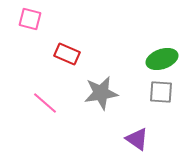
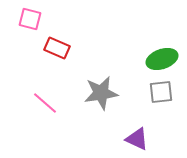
red rectangle: moved 10 px left, 6 px up
gray square: rotated 10 degrees counterclockwise
purple triangle: rotated 10 degrees counterclockwise
